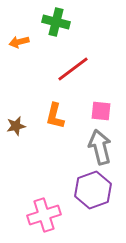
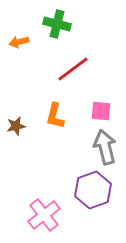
green cross: moved 1 px right, 2 px down
gray arrow: moved 5 px right
pink cross: rotated 20 degrees counterclockwise
